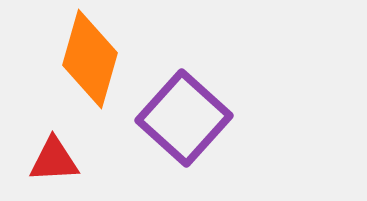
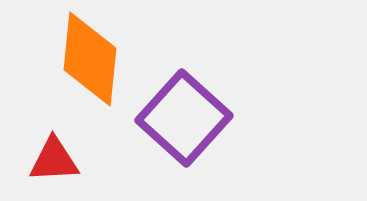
orange diamond: rotated 10 degrees counterclockwise
